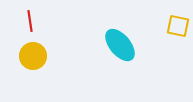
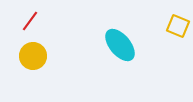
red line: rotated 45 degrees clockwise
yellow square: rotated 10 degrees clockwise
